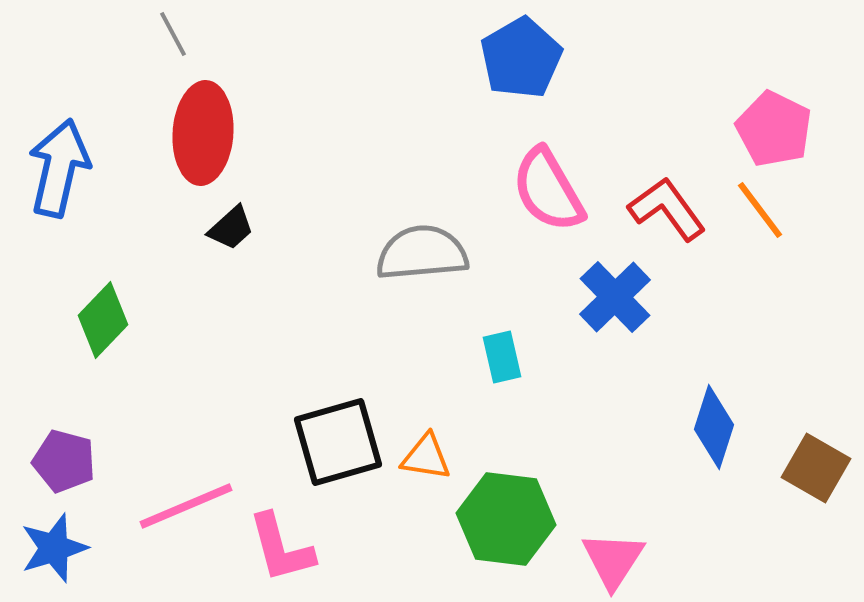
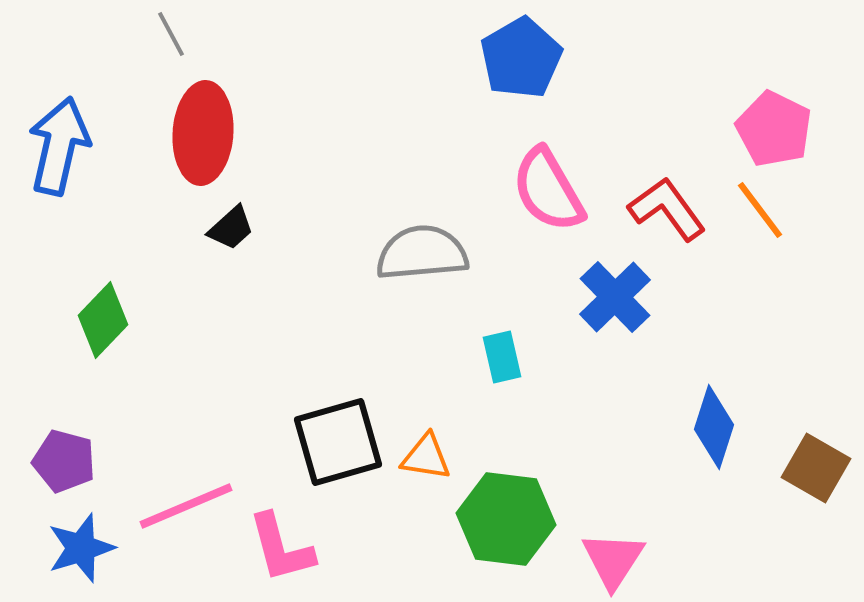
gray line: moved 2 px left
blue arrow: moved 22 px up
blue star: moved 27 px right
